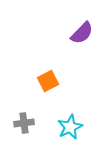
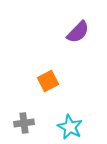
purple semicircle: moved 4 px left, 1 px up
cyan star: rotated 20 degrees counterclockwise
